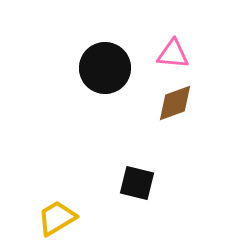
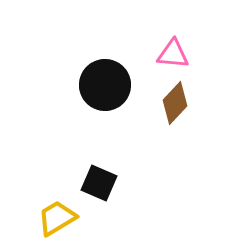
black circle: moved 17 px down
brown diamond: rotated 27 degrees counterclockwise
black square: moved 38 px left; rotated 9 degrees clockwise
